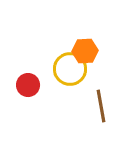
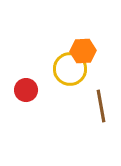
orange hexagon: moved 2 px left
red circle: moved 2 px left, 5 px down
